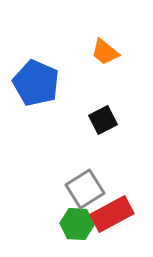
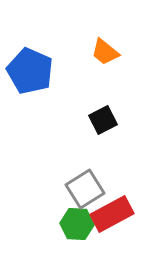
blue pentagon: moved 6 px left, 12 px up
